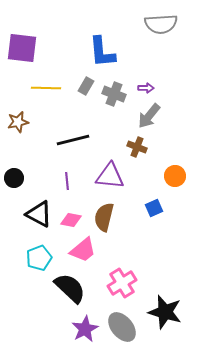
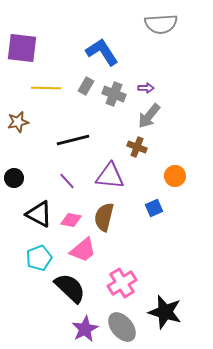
blue L-shape: rotated 152 degrees clockwise
purple line: rotated 36 degrees counterclockwise
